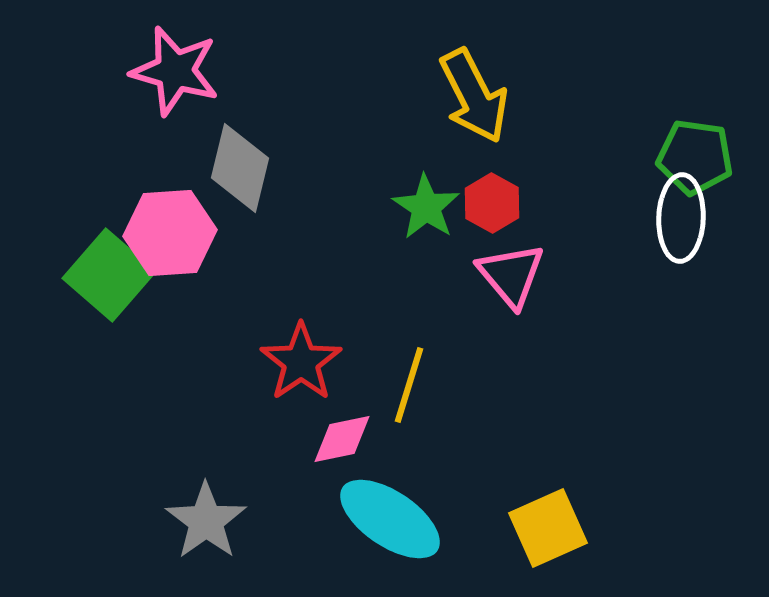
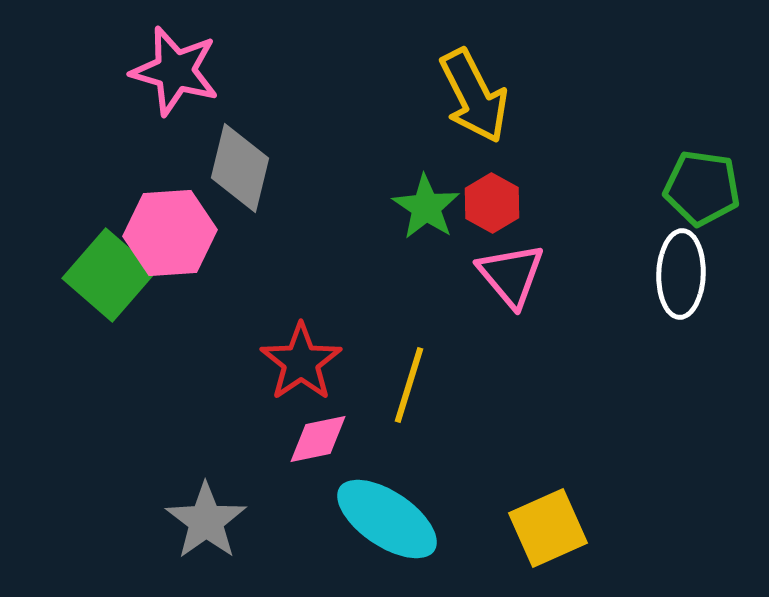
green pentagon: moved 7 px right, 31 px down
white ellipse: moved 56 px down
pink diamond: moved 24 px left
cyan ellipse: moved 3 px left
